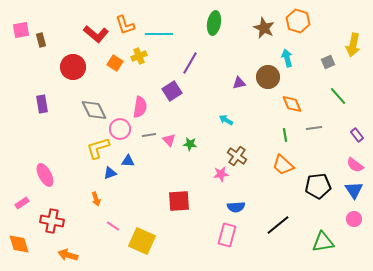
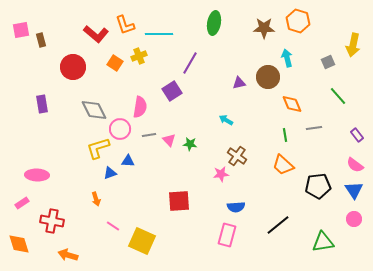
brown star at (264, 28): rotated 25 degrees counterclockwise
pink ellipse at (45, 175): moved 8 px left; rotated 60 degrees counterclockwise
